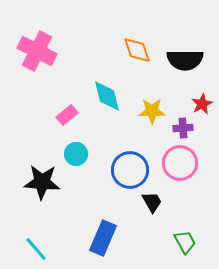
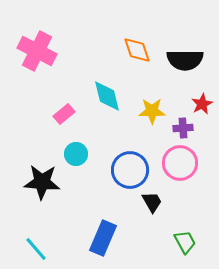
pink rectangle: moved 3 px left, 1 px up
